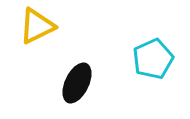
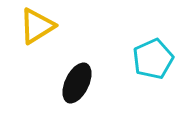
yellow triangle: rotated 6 degrees counterclockwise
